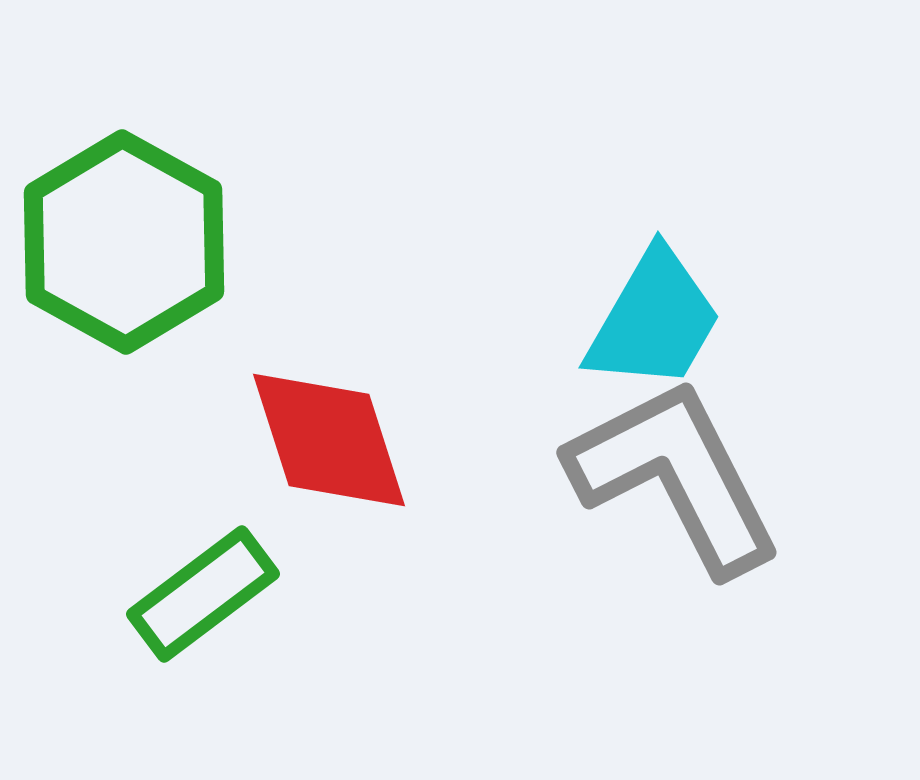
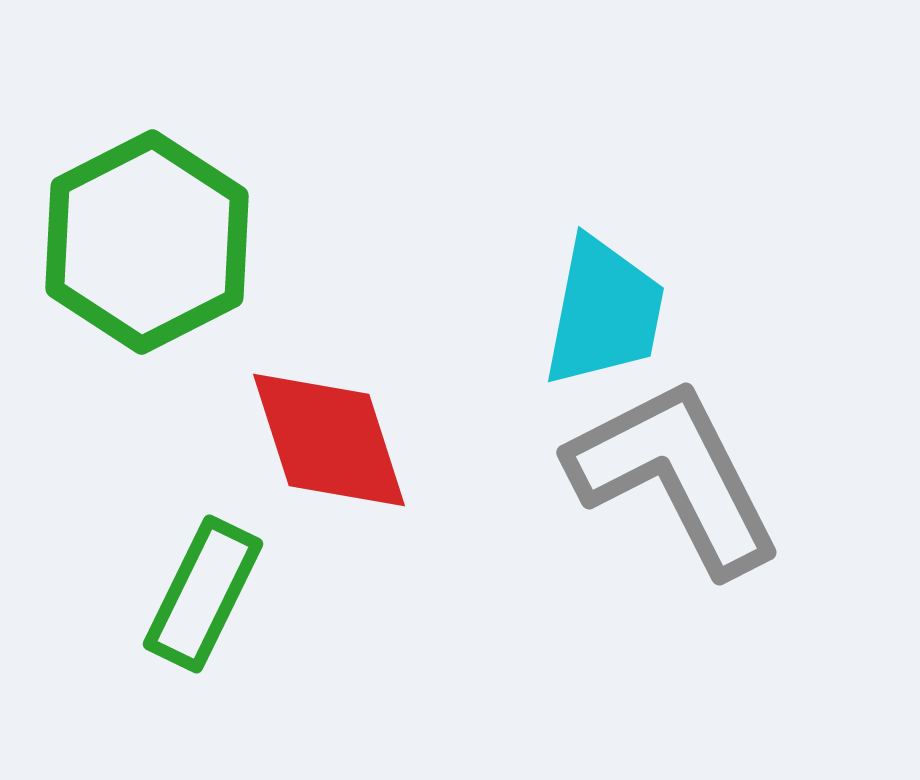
green hexagon: moved 23 px right; rotated 4 degrees clockwise
cyan trapezoid: moved 50 px left, 8 px up; rotated 19 degrees counterclockwise
green rectangle: rotated 27 degrees counterclockwise
